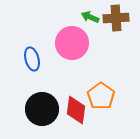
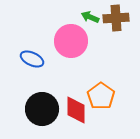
pink circle: moved 1 px left, 2 px up
blue ellipse: rotated 50 degrees counterclockwise
red diamond: rotated 8 degrees counterclockwise
